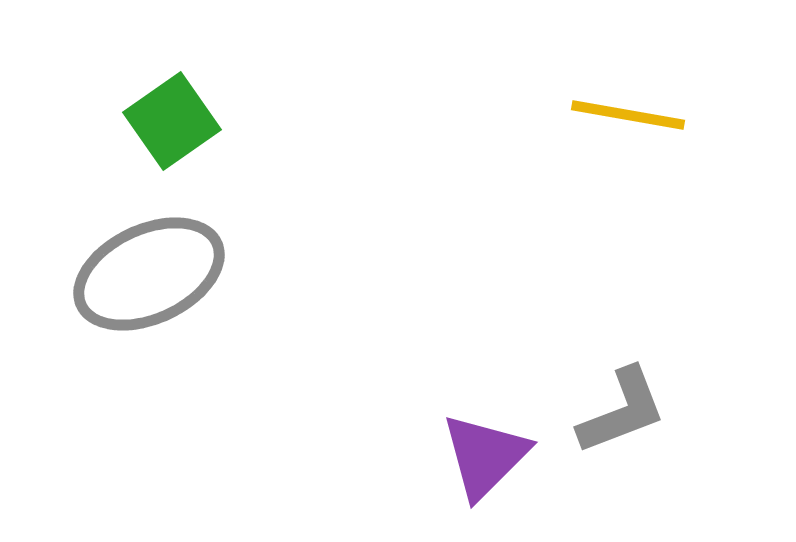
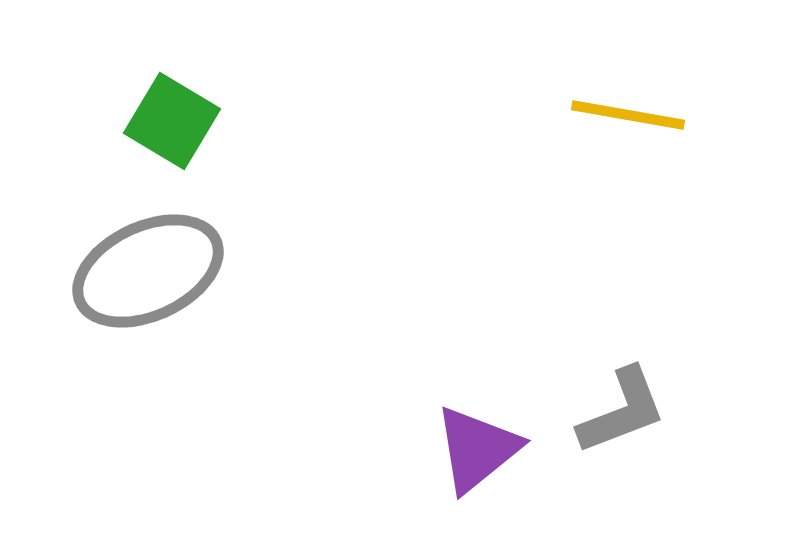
green square: rotated 24 degrees counterclockwise
gray ellipse: moved 1 px left, 3 px up
purple triangle: moved 8 px left, 7 px up; rotated 6 degrees clockwise
